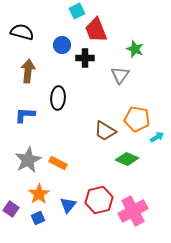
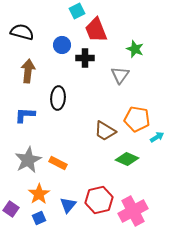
blue square: moved 1 px right
